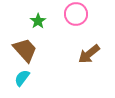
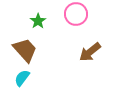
brown arrow: moved 1 px right, 2 px up
